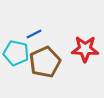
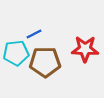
cyan pentagon: rotated 20 degrees counterclockwise
brown pentagon: rotated 24 degrees clockwise
